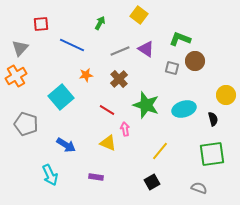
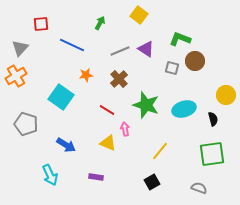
cyan square: rotated 15 degrees counterclockwise
